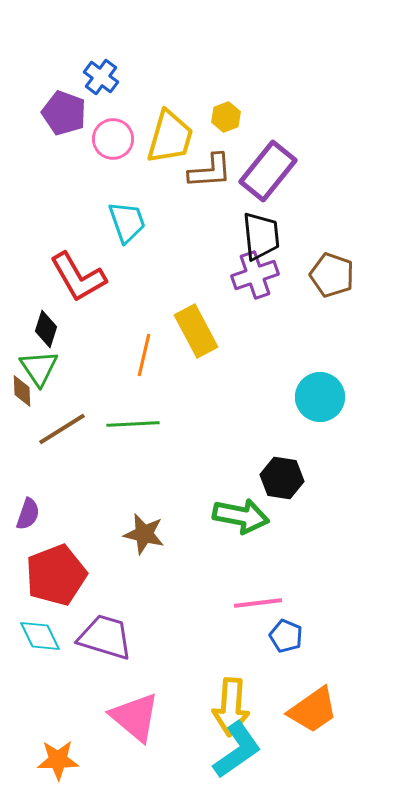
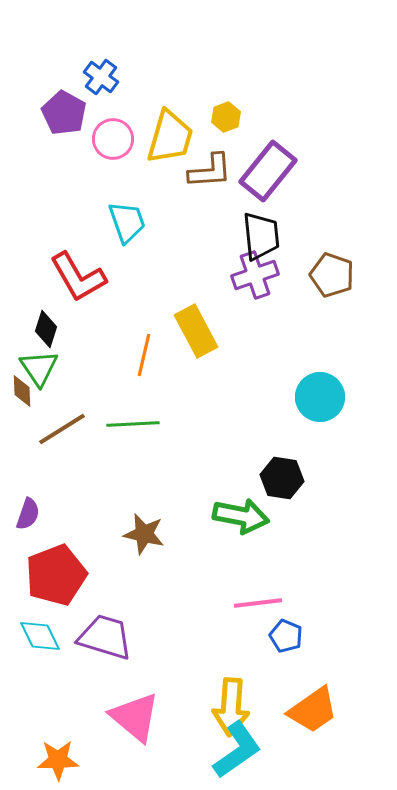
purple pentagon: rotated 9 degrees clockwise
